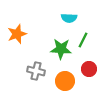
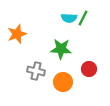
green line: moved 22 px up
orange circle: moved 2 px left, 1 px down
